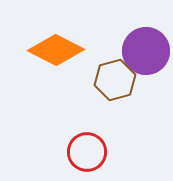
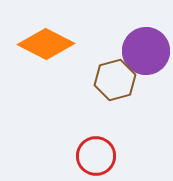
orange diamond: moved 10 px left, 6 px up
red circle: moved 9 px right, 4 px down
